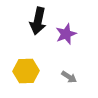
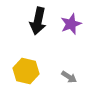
purple star: moved 5 px right, 10 px up
yellow hexagon: rotated 15 degrees clockwise
